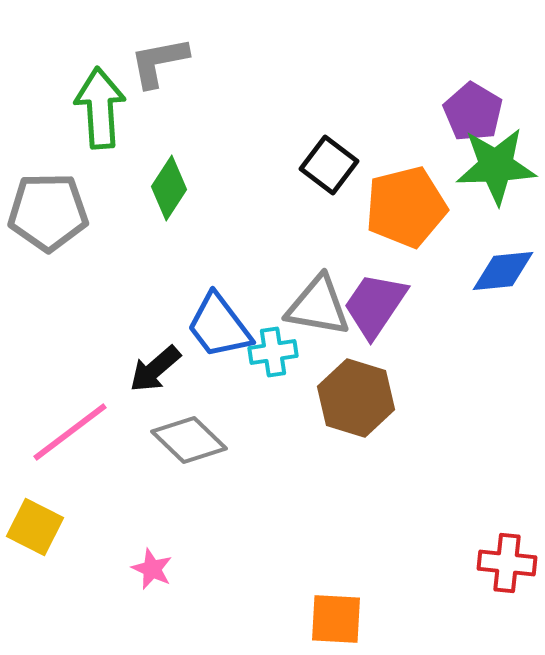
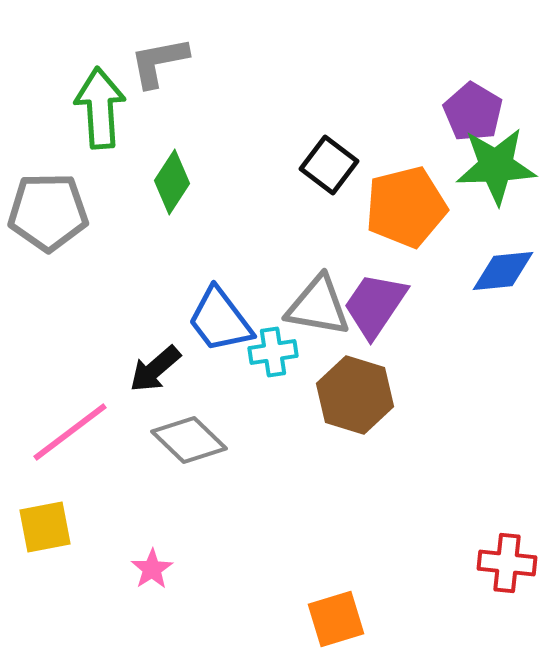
green diamond: moved 3 px right, 6 px up
blue trapezoid: moved 1 px right, 6 px up
brown hexagon: moved 1 px left, 3 px up
yellow square: moved 10 px right; rotated 38 degrees counterclockwise
pink star: rotated 15 degrees clockwise
orange square: rotated 20 degrees counterclockwise
